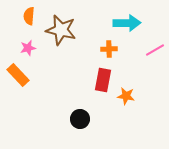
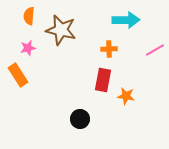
cyan arrow: moved 1 px left, 3 px up
orange rectangle: rotated 10 degrees clockwise
